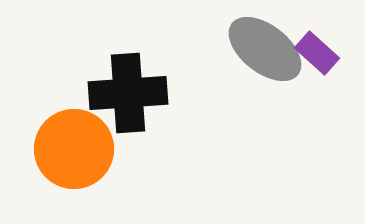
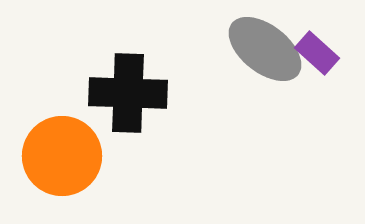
black cross: rotated 6 degrees clockwise
orange circle: moved 12 px left, 7 px down
